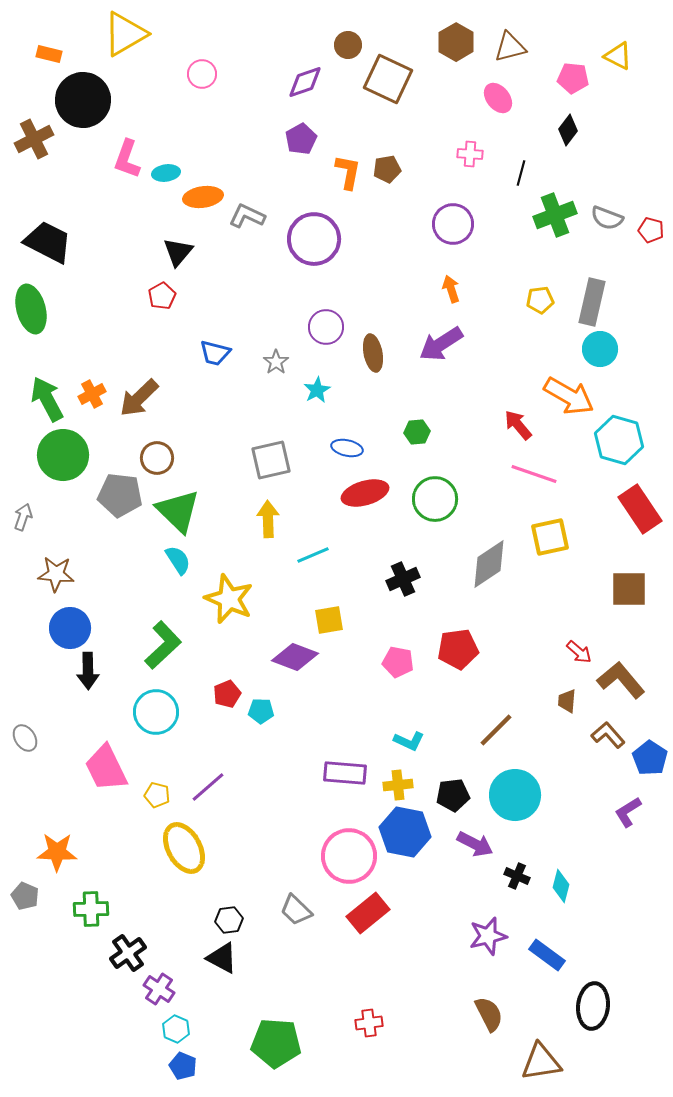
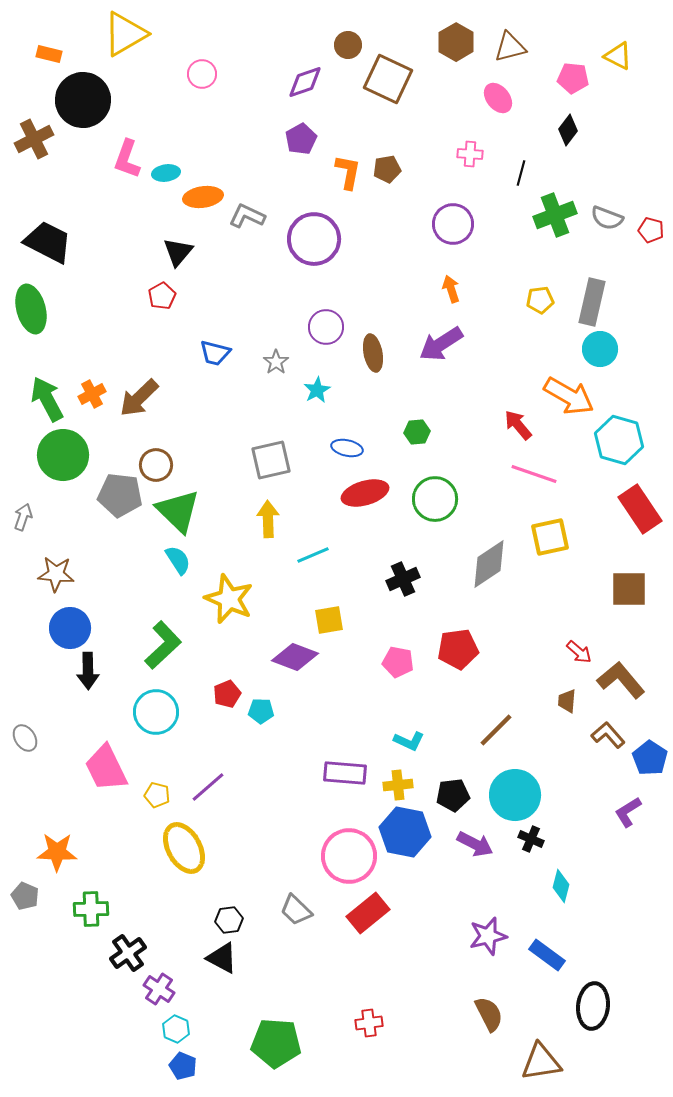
brown circle at (157, 458): moved 1 px left, 7 px down
black cross at (517, 876): moved 14 px right, 37 px up
